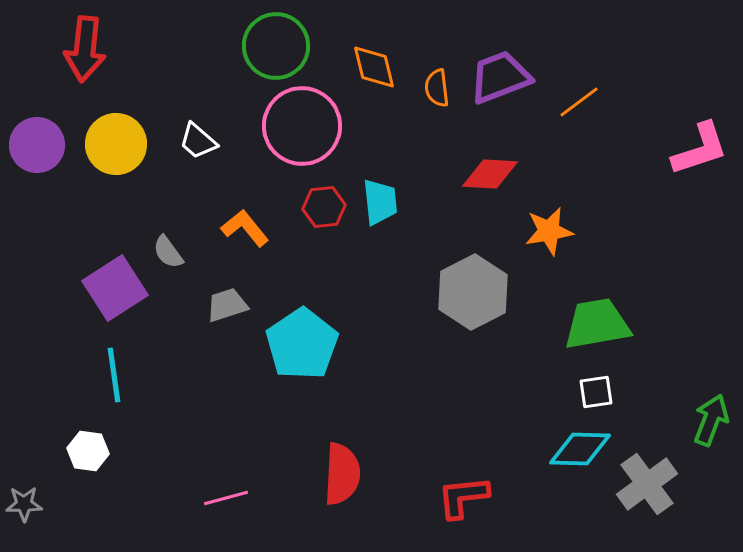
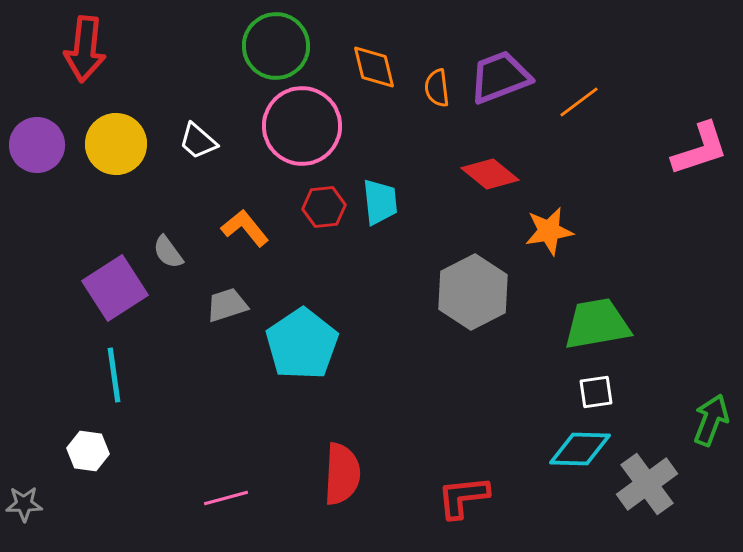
red diamond: rotated 36 degrees clockwise
